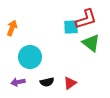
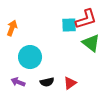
cyan square: moved 2 px left, 2 px up
purple arrow: rotated 32 degrees clockwise
